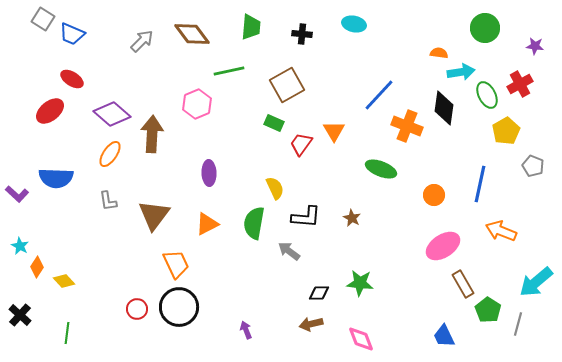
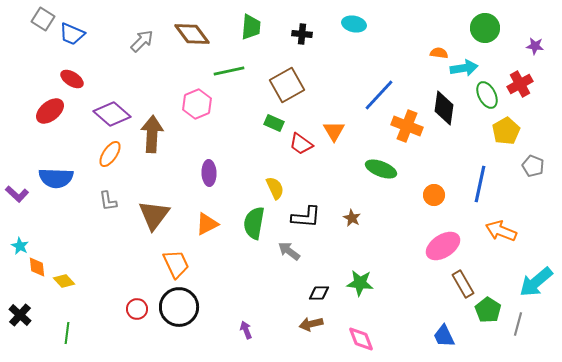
cyan arrow at (461, 72): moved 3 px right, 4 px up
red trapezoid at (301, 144): rotated 90 degrees counterclockwise
orange diamond at (37, 267): rotated 40 degrees counterclockwise
